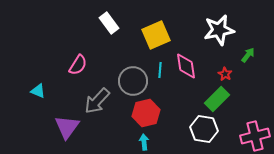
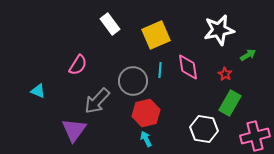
white rectangle: moved 1 px right, 1 px down
green arrow: rotated 21 degrees clockwise
pink diamond: moved 2 px right, 1 px down
green rectangle: moved 13 px right, 4 px down; rotated 15 degrees counterclockwise
purple triangle: moved 7 px right, 3 px down
cyan arrow: moved 2 px right, 3 px up; rotated 21 degrees counterclockwise
